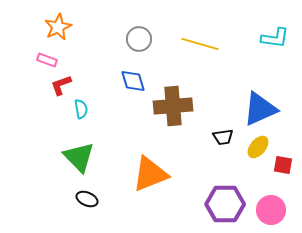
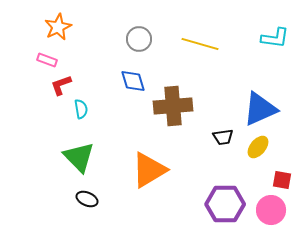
red square: moved 1 px left, 15 px down
orange triangle: moved 1 px left, 4 px up; rotated 9 degrees counterclockwise
